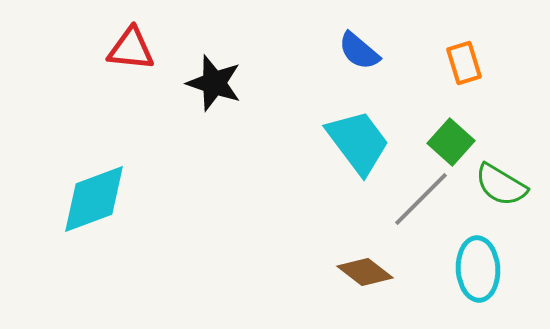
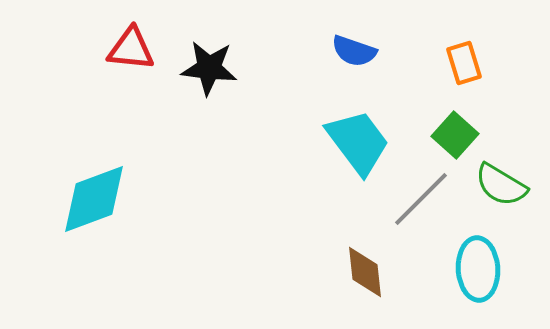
blue semicircle: moved 5 px left; rotated 21 degrees counterclockwise
black star: moved 5 px left, 15 px up; rotated 12 degrees counterclockwise
green square: moved 4 px right, 7 px up
brown diamond: rotated 46 degrees clockwise
